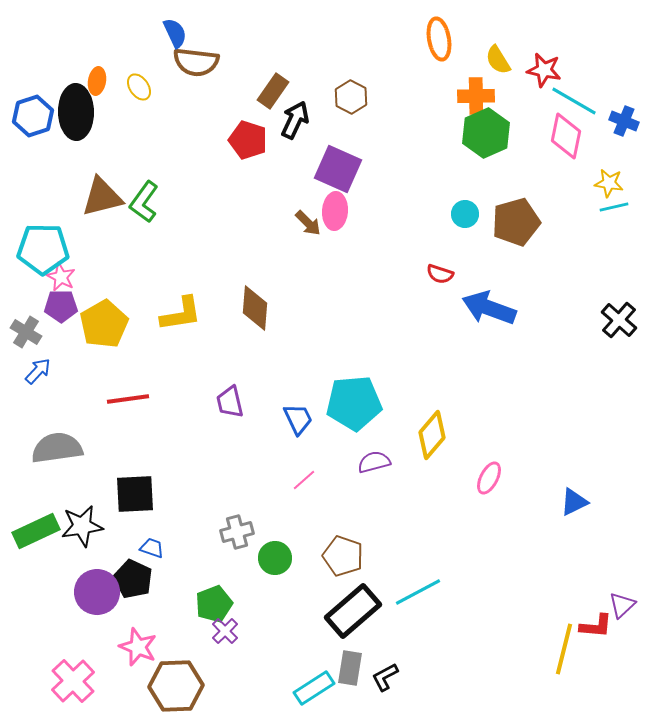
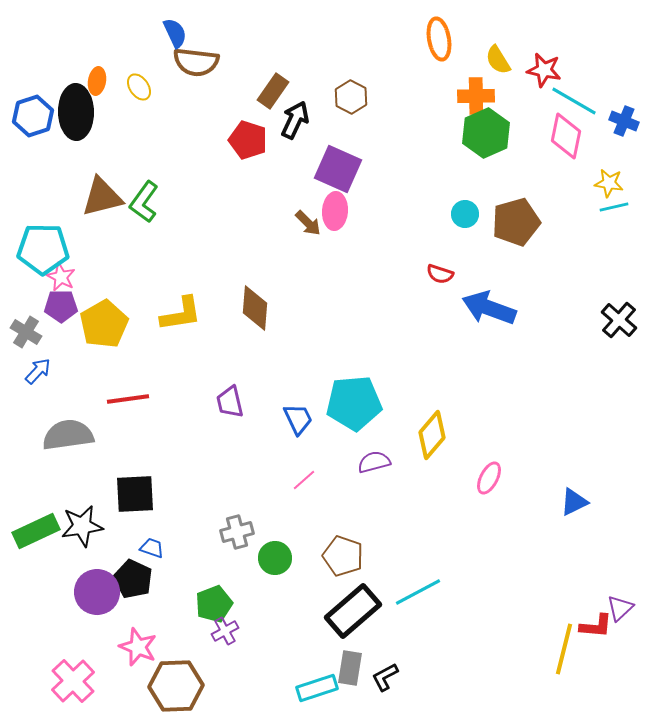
gray semicircle at (57, 448): moved 11 px right, 13 px up
purple triangle at (622, 605): moved 2 px left, 3 px down
purple cross at (225, 631): rotated 16 degrees clockwise
cyan rectangle at (314, 688): moved 3 px right; rotated 15 degrees clockwise
